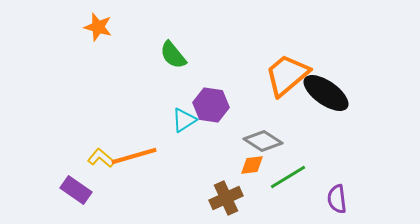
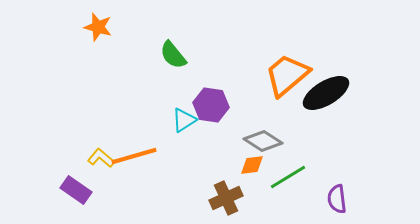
black ellipse: rotated 66 degrees counterclockwise
